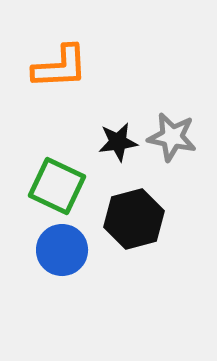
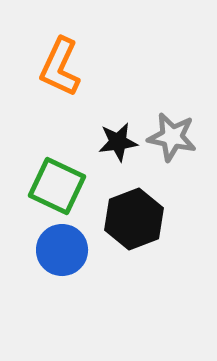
orange L-shape: rotated 118 degrees clockwise
black hexagon: rotated 6 degrees counterclockwise
